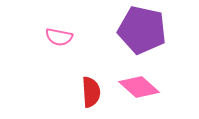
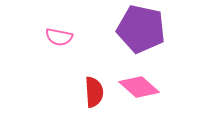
purple pentagon: moved 1 px left, 1 px up
red semicircle: moved 3 px right
